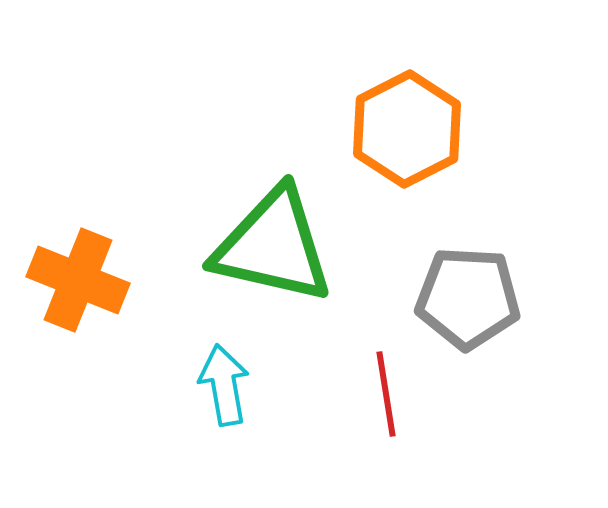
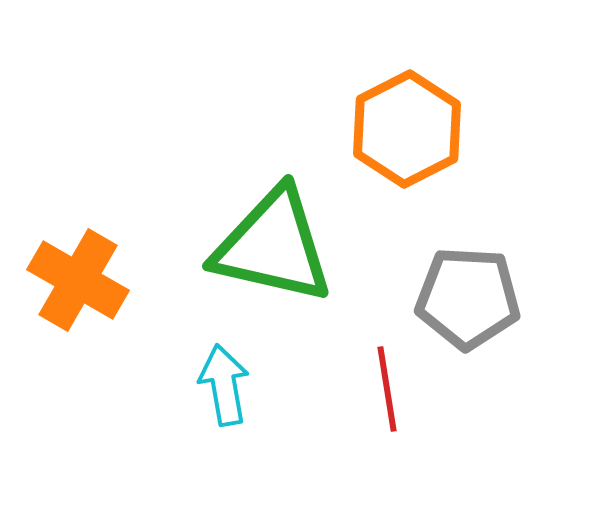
orange cross: rotated 8 degrees clockwise
red line: moved 1 px right, 5 px up
